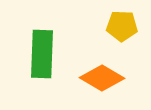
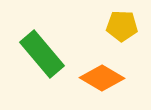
green rectangle: rotated 42 degrees counterclockwise
